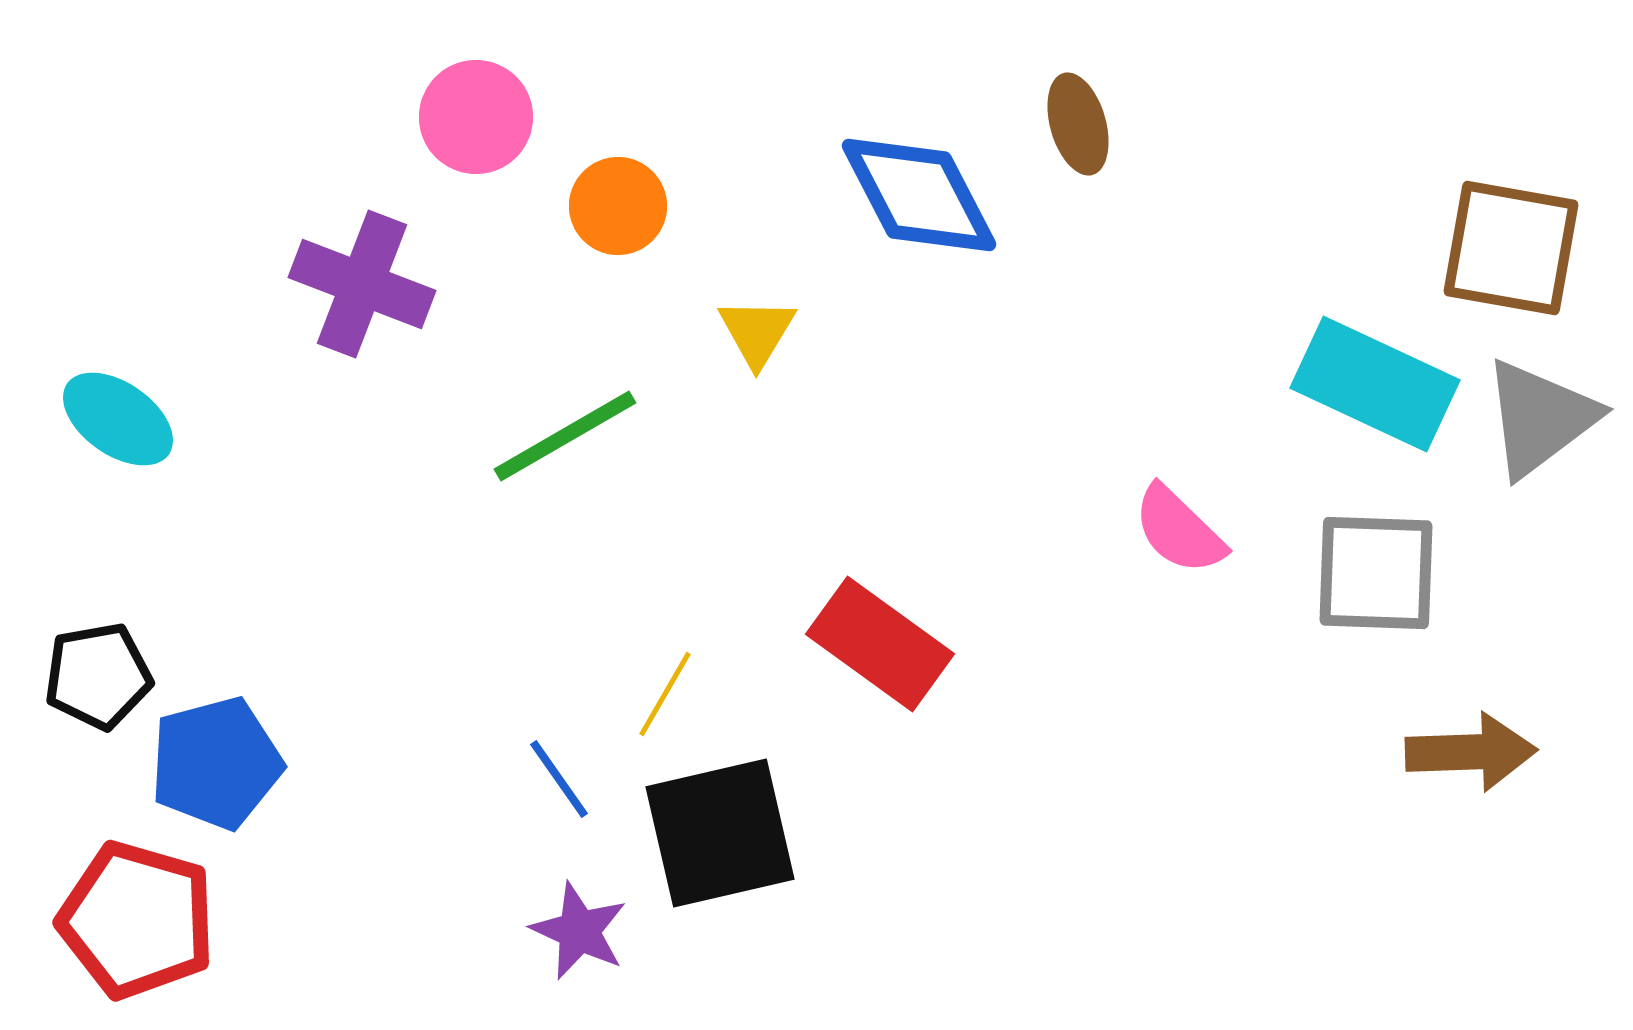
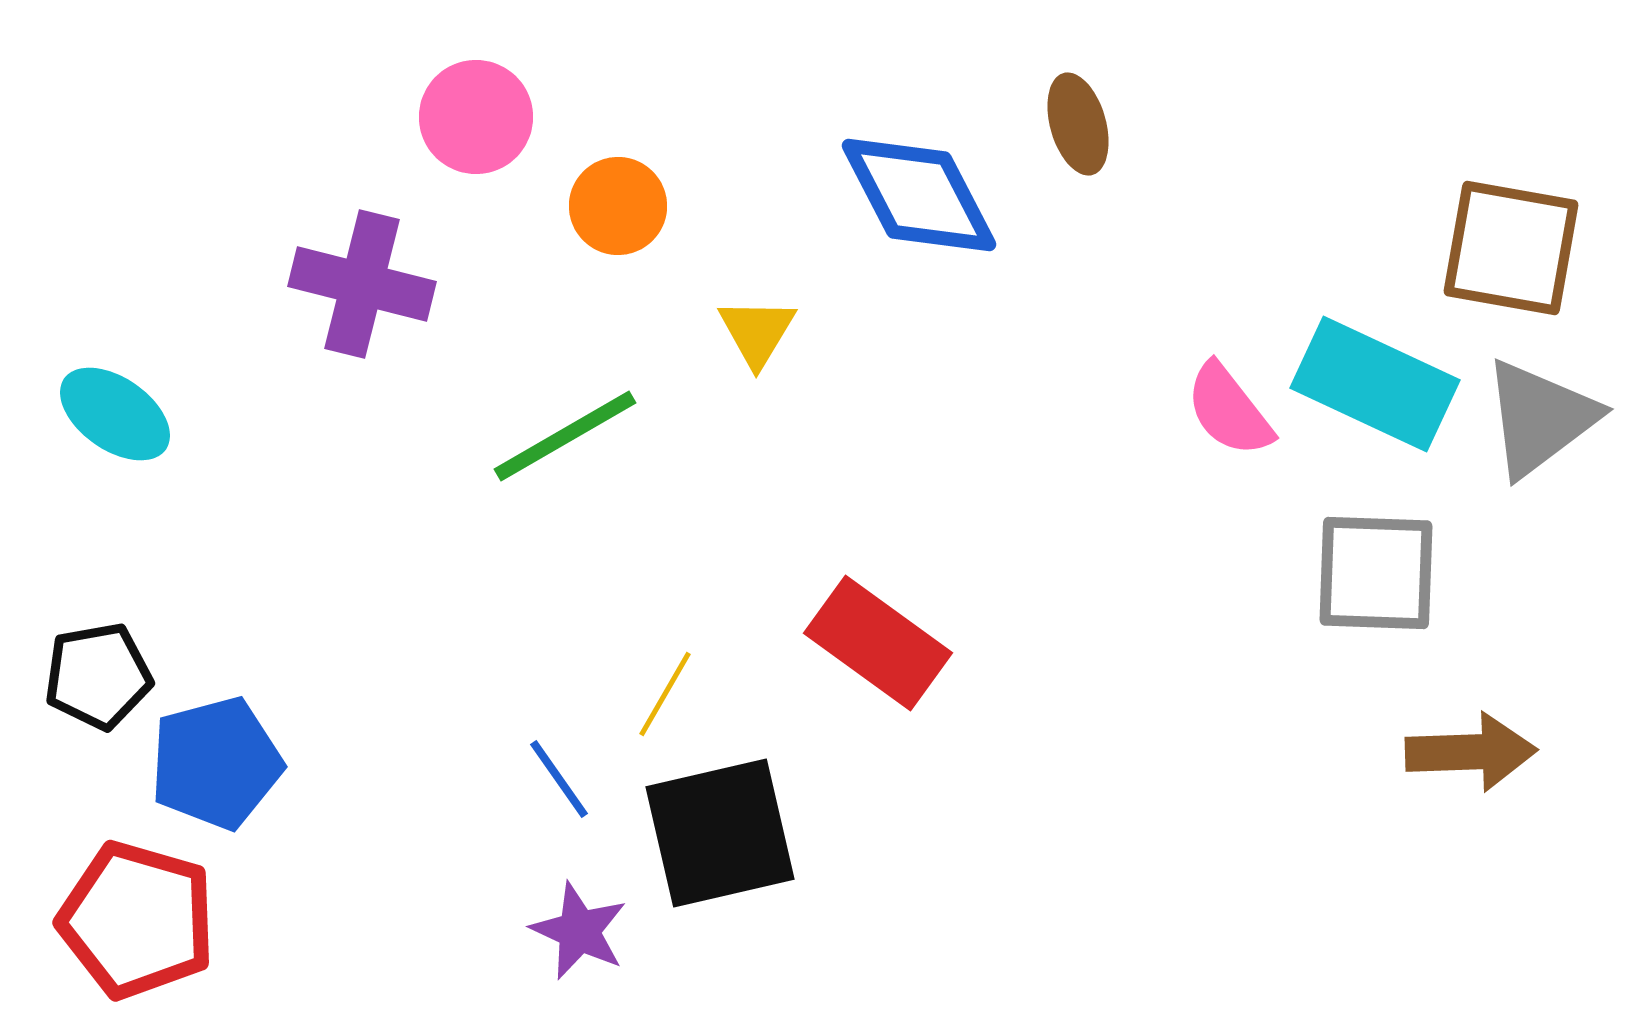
purple cross: rotated 7 degrees counterclockwise
cyan ellipse: moved 3 px left, 5 px up
pink semicircle: moved 50 px right, 120 px up; rotated 8 degrees clockwise
red rectangle: moved 2 px left, 1 px up
